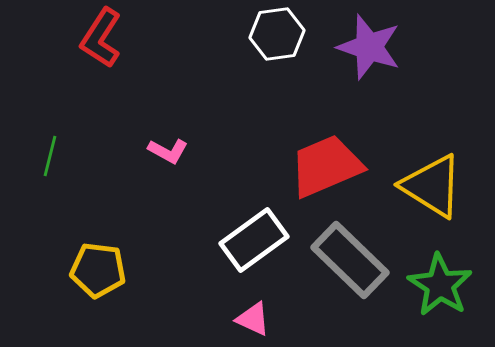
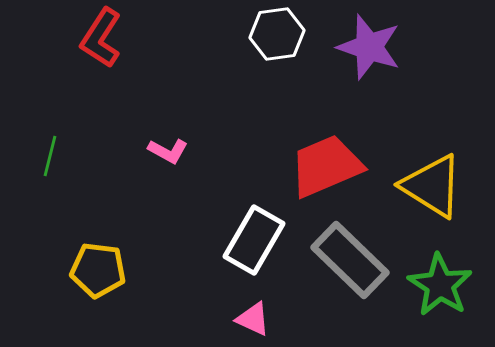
white rectangle: rotated 24 degrees counterclockwise
